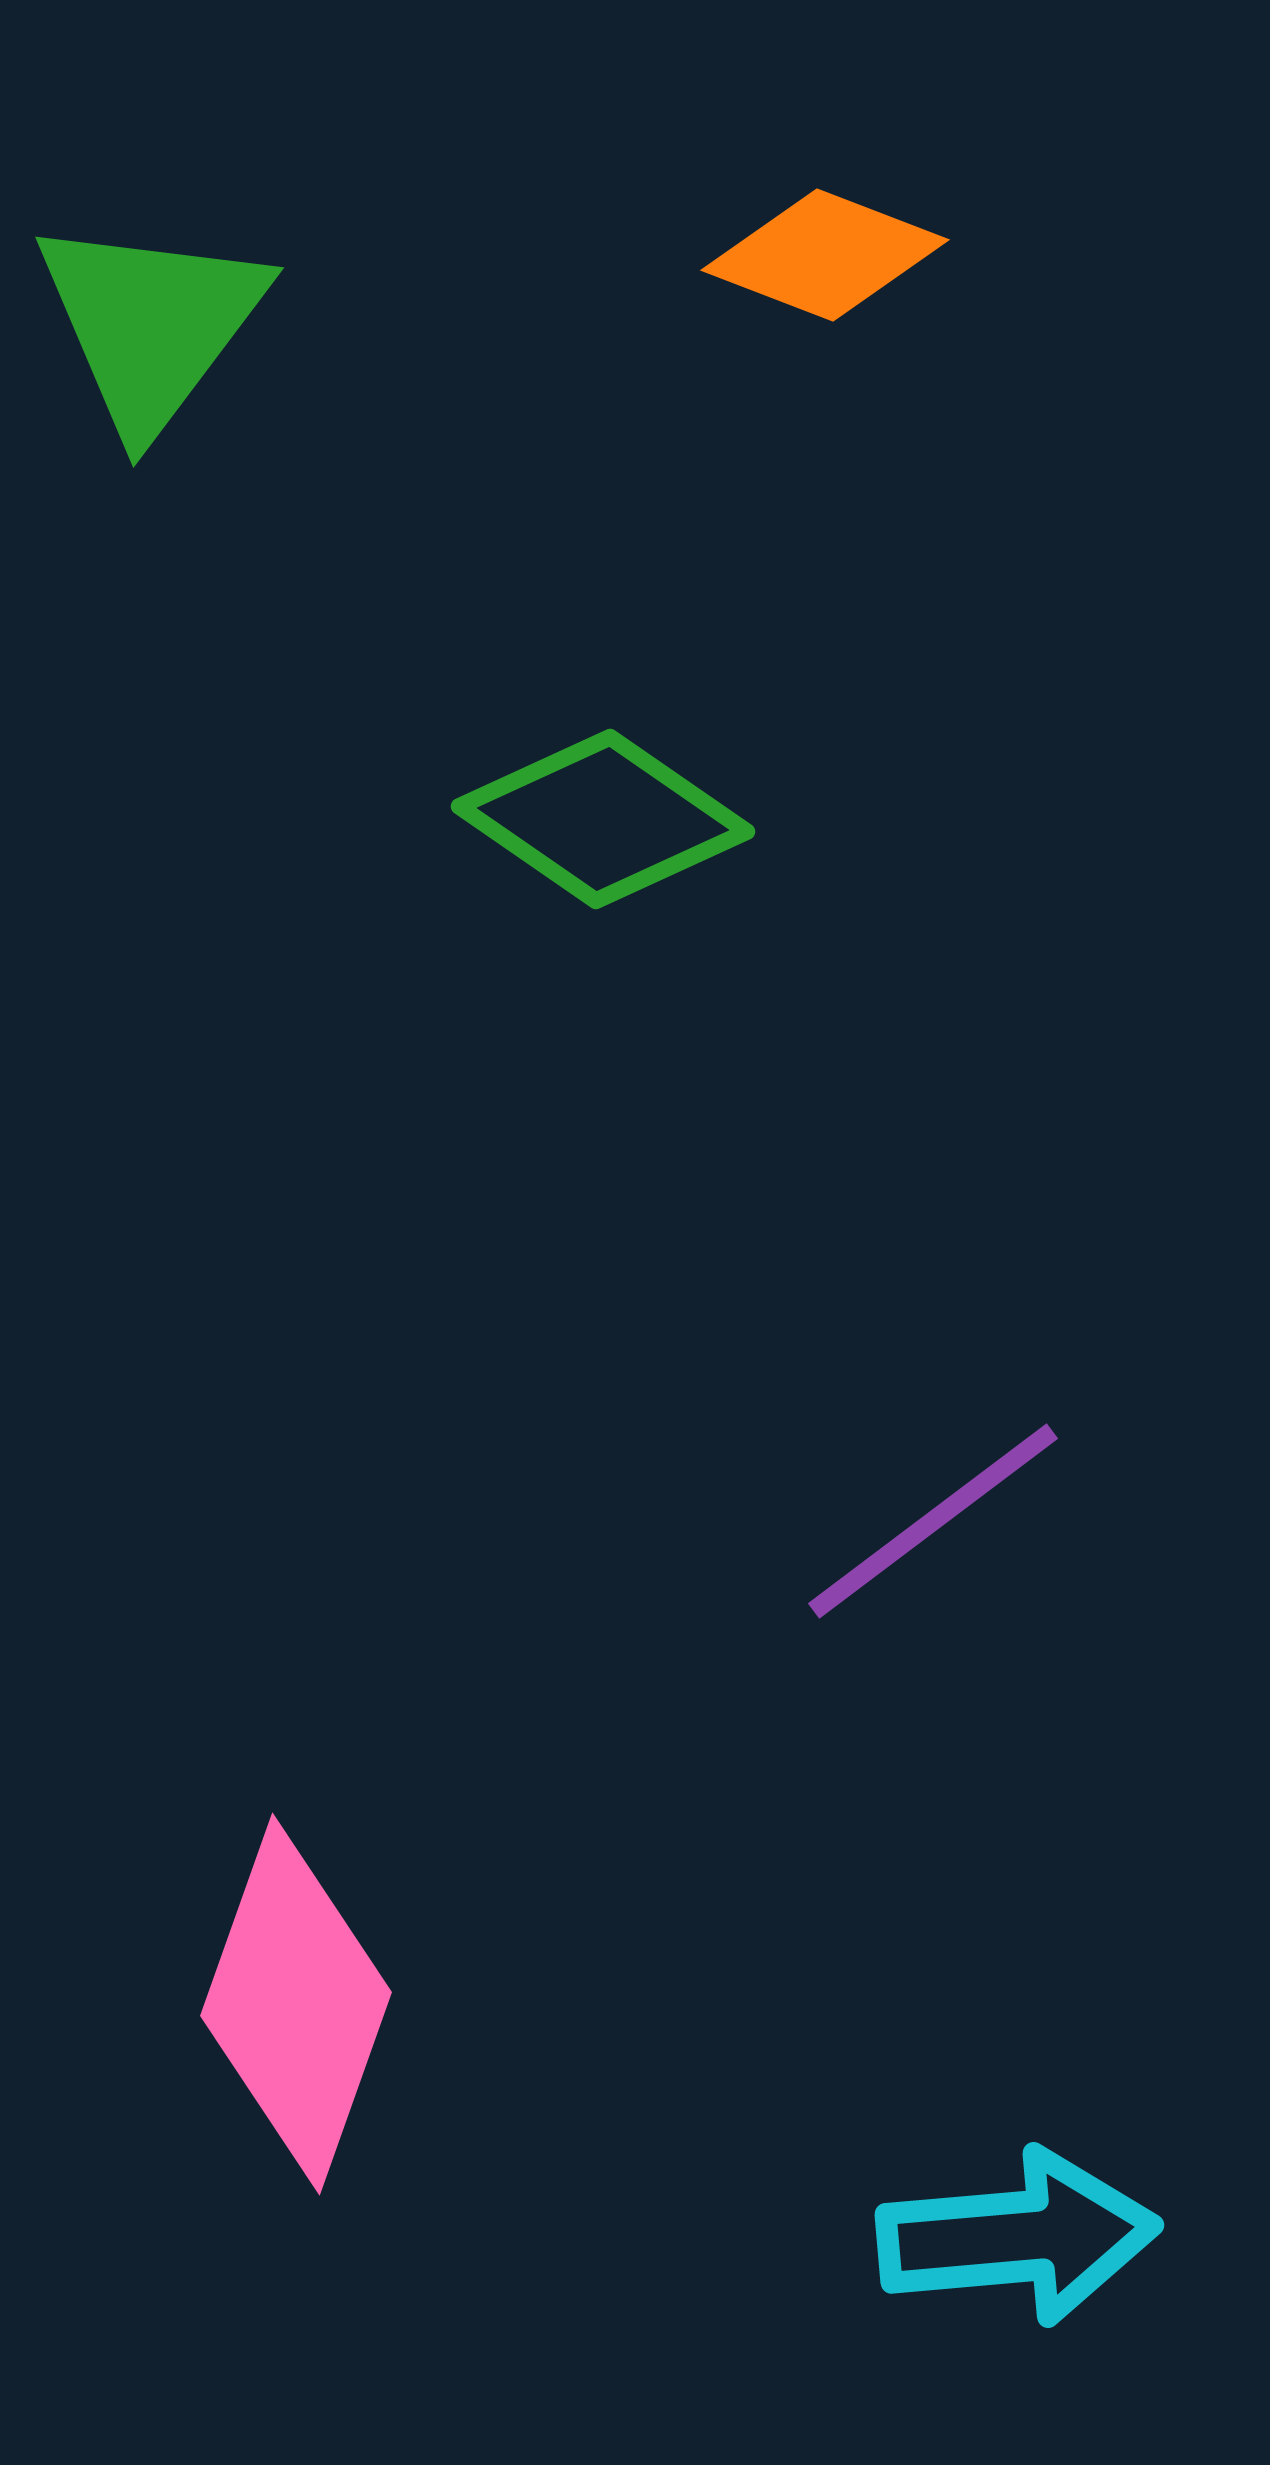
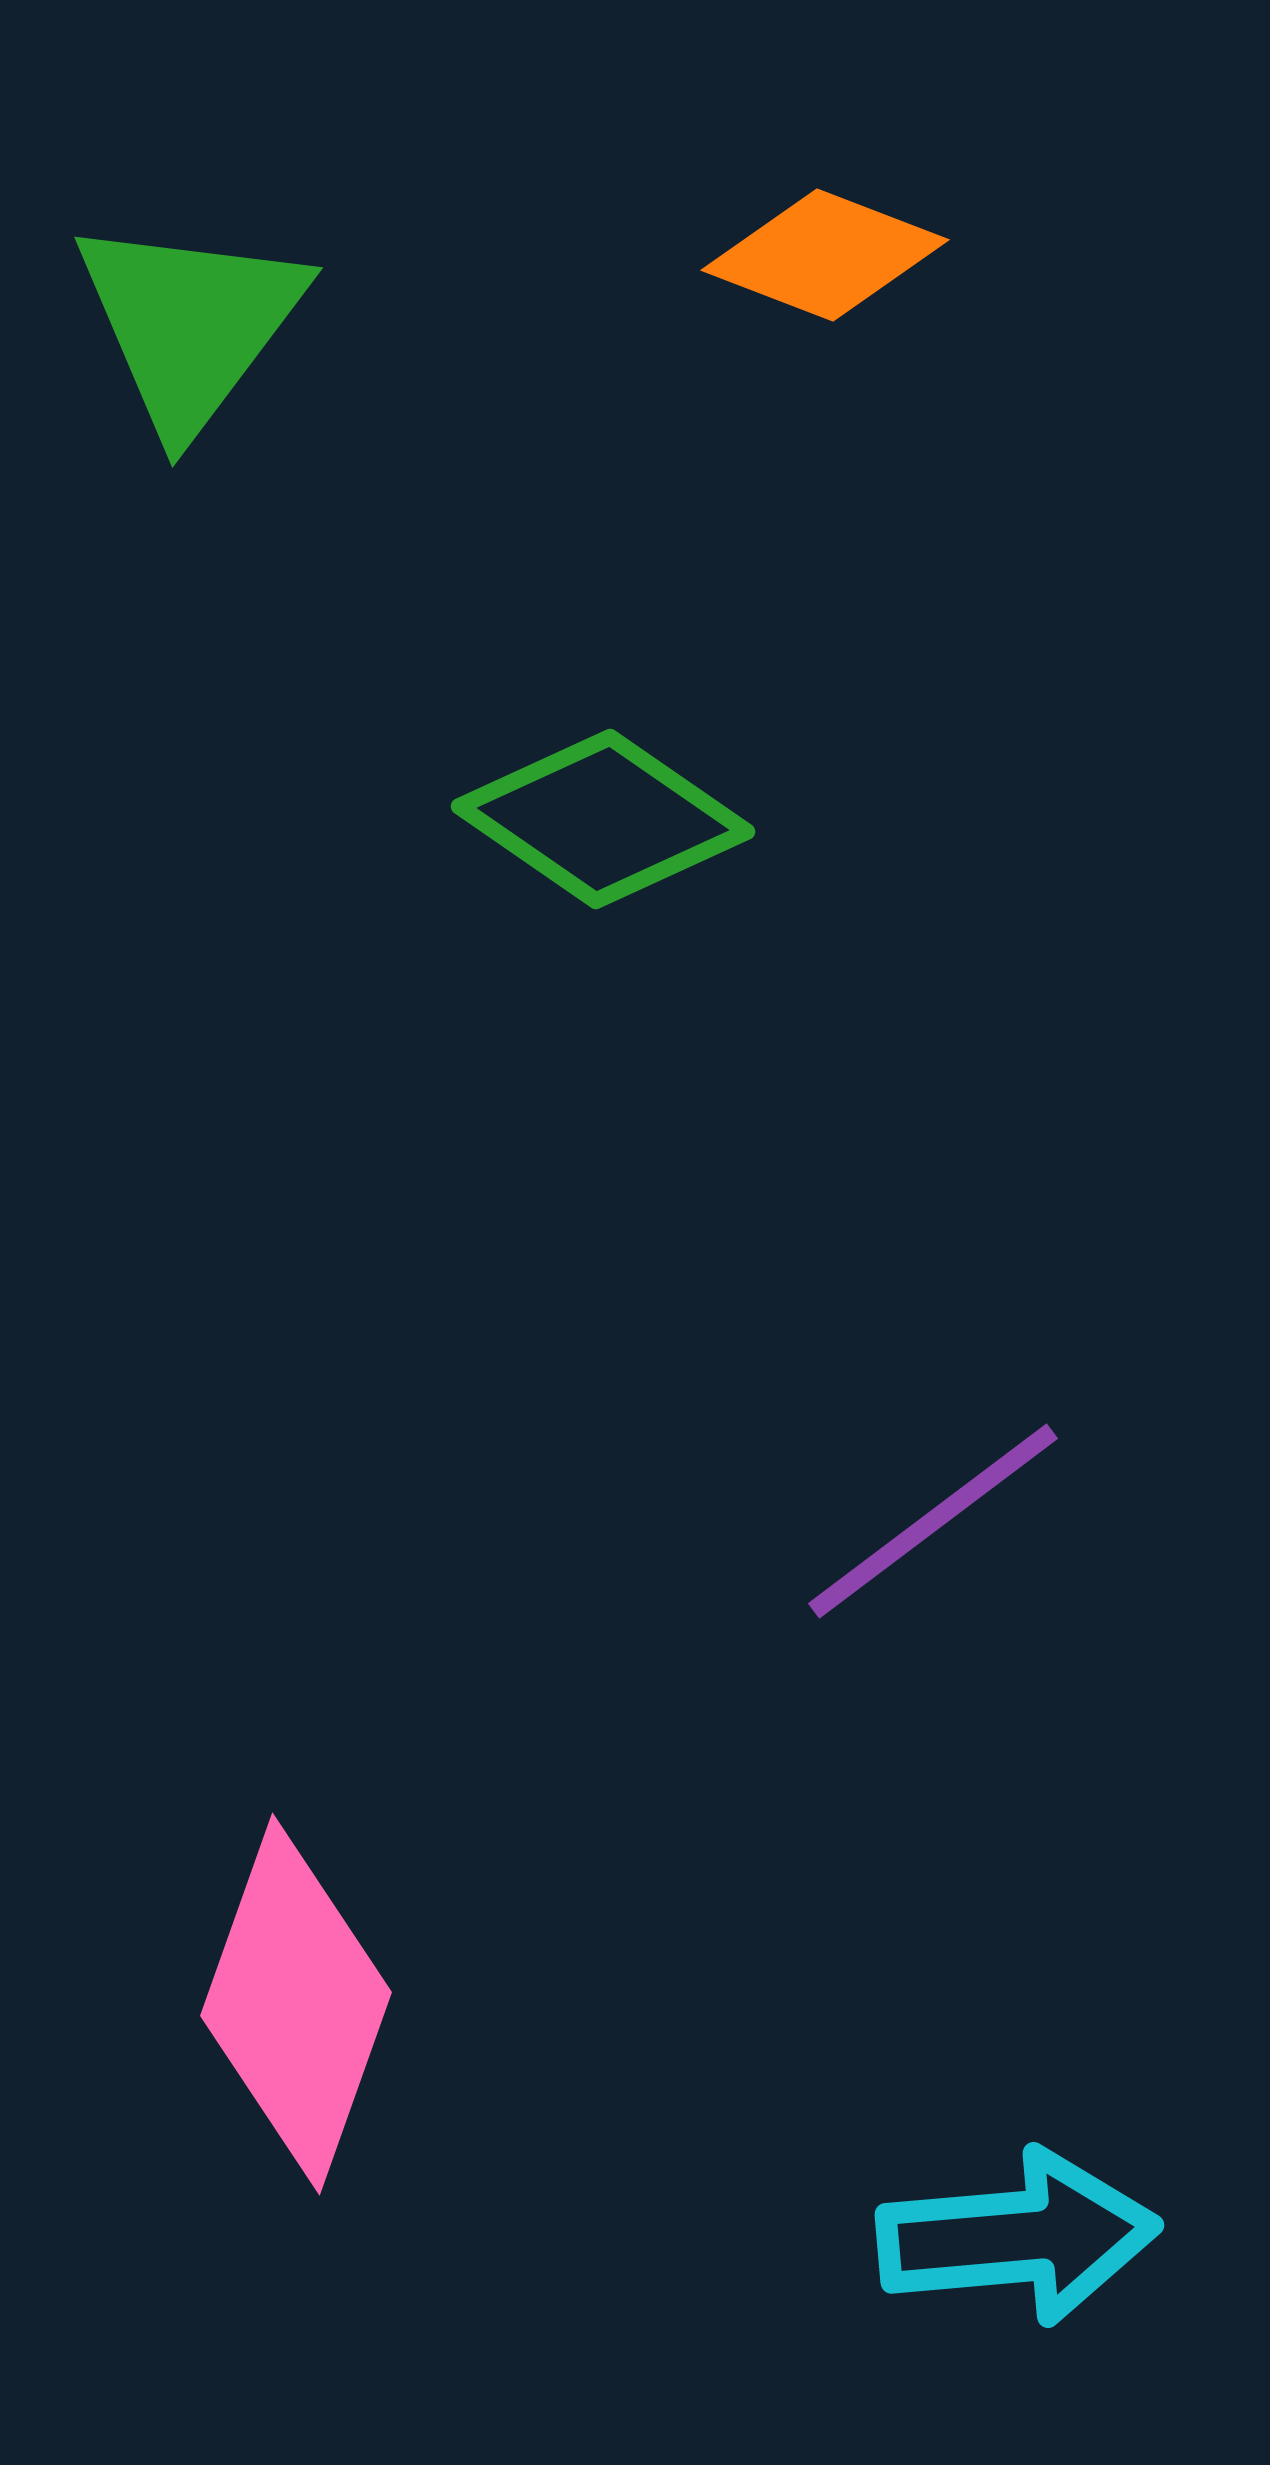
green triangle: moved 39 px right
